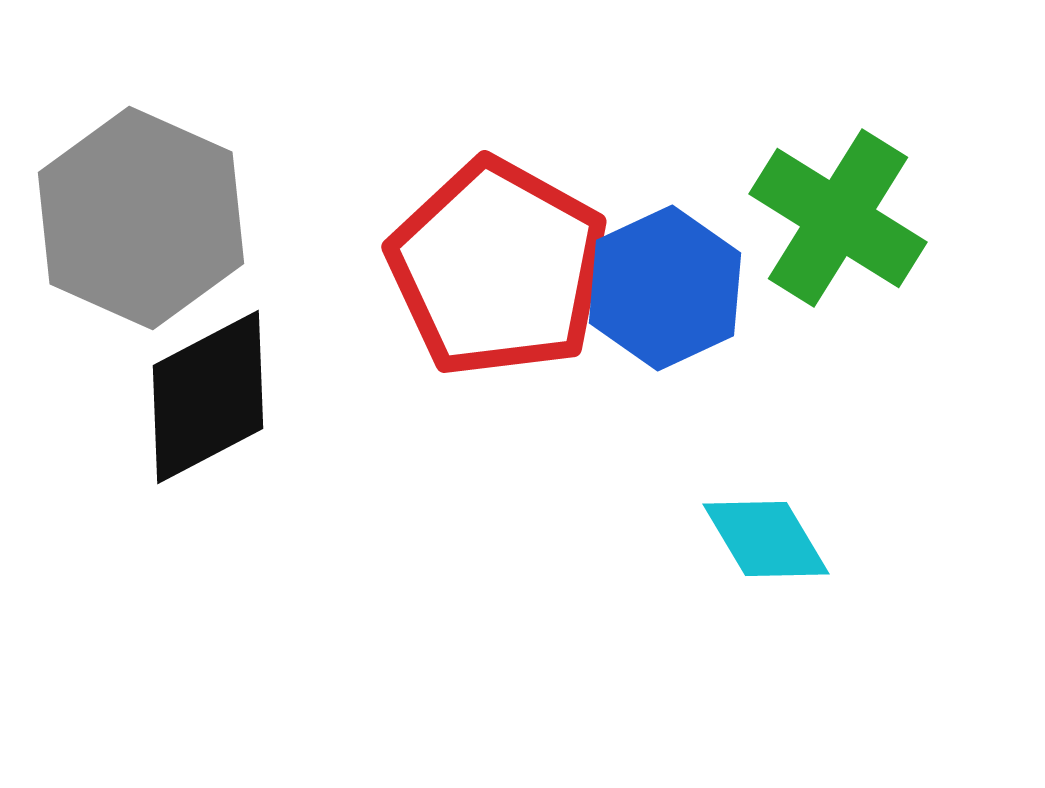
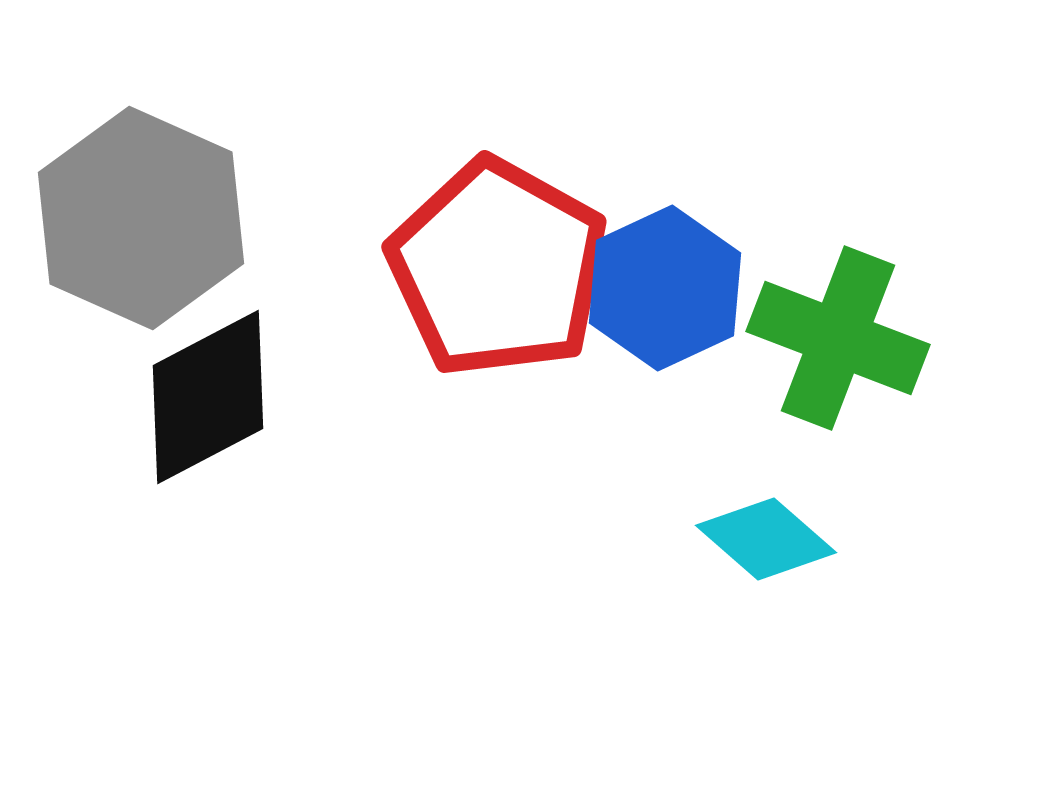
green cross: moved 120 px down; rotated 11 degrees counterclockwise
cyan diamond: rotated 18 degrees counterclockwise
